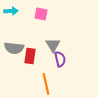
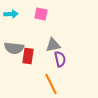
cyan arrow: moved 3 px down
gray triangle: rotated 49 degrees clockwise
red rectangle: moved 2 px left
orange line: moved 5 px right; rotated 15 degrees counterclockwise
